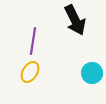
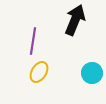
black arrow: rotated 132 degrees counterclockwise
yellow ellipse: moved 9 px right
